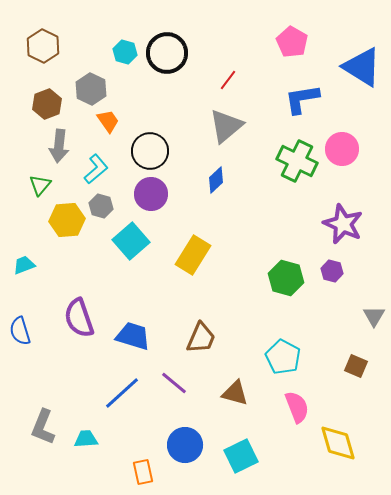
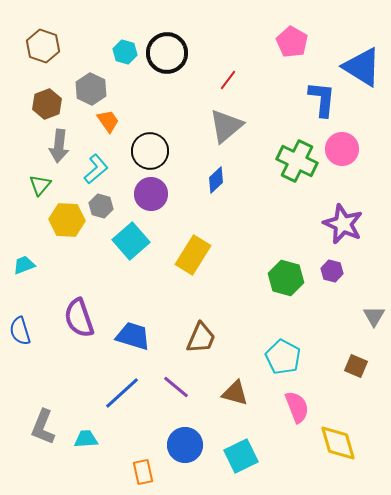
brown hexagon at (43, 46): rotated 8 degrees counterclockwise
blue L-shape at (302, 99): moved 20 px right; rotated 105 degrees clockwise
yellow hexagon at (67, 220): rotated 8 degrees clockwise
purple line at (174, 383): moved 2 px right, 4 px down
